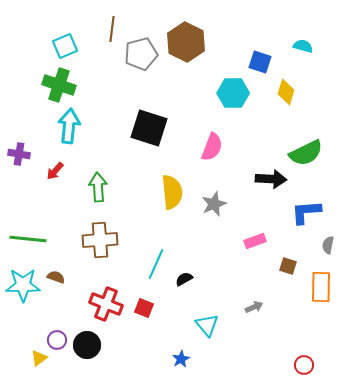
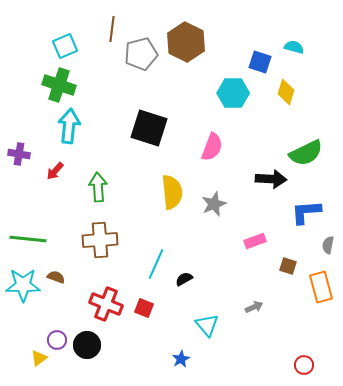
cyan semicircle: moved 9 px left, 1 px down
orange rectangle: rotated 16 degrees counterclockwise
